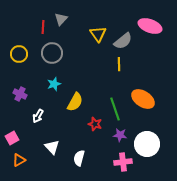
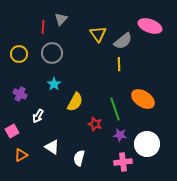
cyan star: rotated 16 degrees counterclockwise
pink square: moved 7 px up
white triangle: rotated 14 degrees counterclockwise
orange triangle: moved 2 px right, 5 px up
